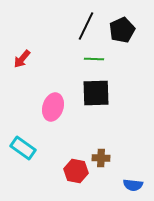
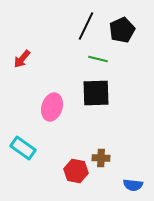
green line: moved 4 px right; rotated 12 degrees clockwise
pink ellipse: moved 1 px left
